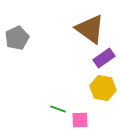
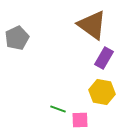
brown triangle: moved 2 px right, 4 px up
purple rectangle: rotated 25 degrees counterclockwise
yellow hexagon: moved 1 px left, 4 px down
